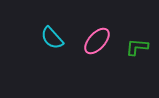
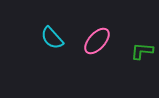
green L-shape: moved 5 px right, 4 px down
